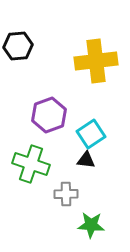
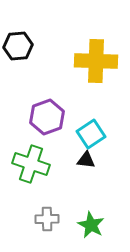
yellow cross: rotated 9 degrees clockwise
purple hexagon: moved 2 px left, 2 px down
gray cross: moved 19 px left, 25 px down
green star: rotated 24 degrees clockwise
